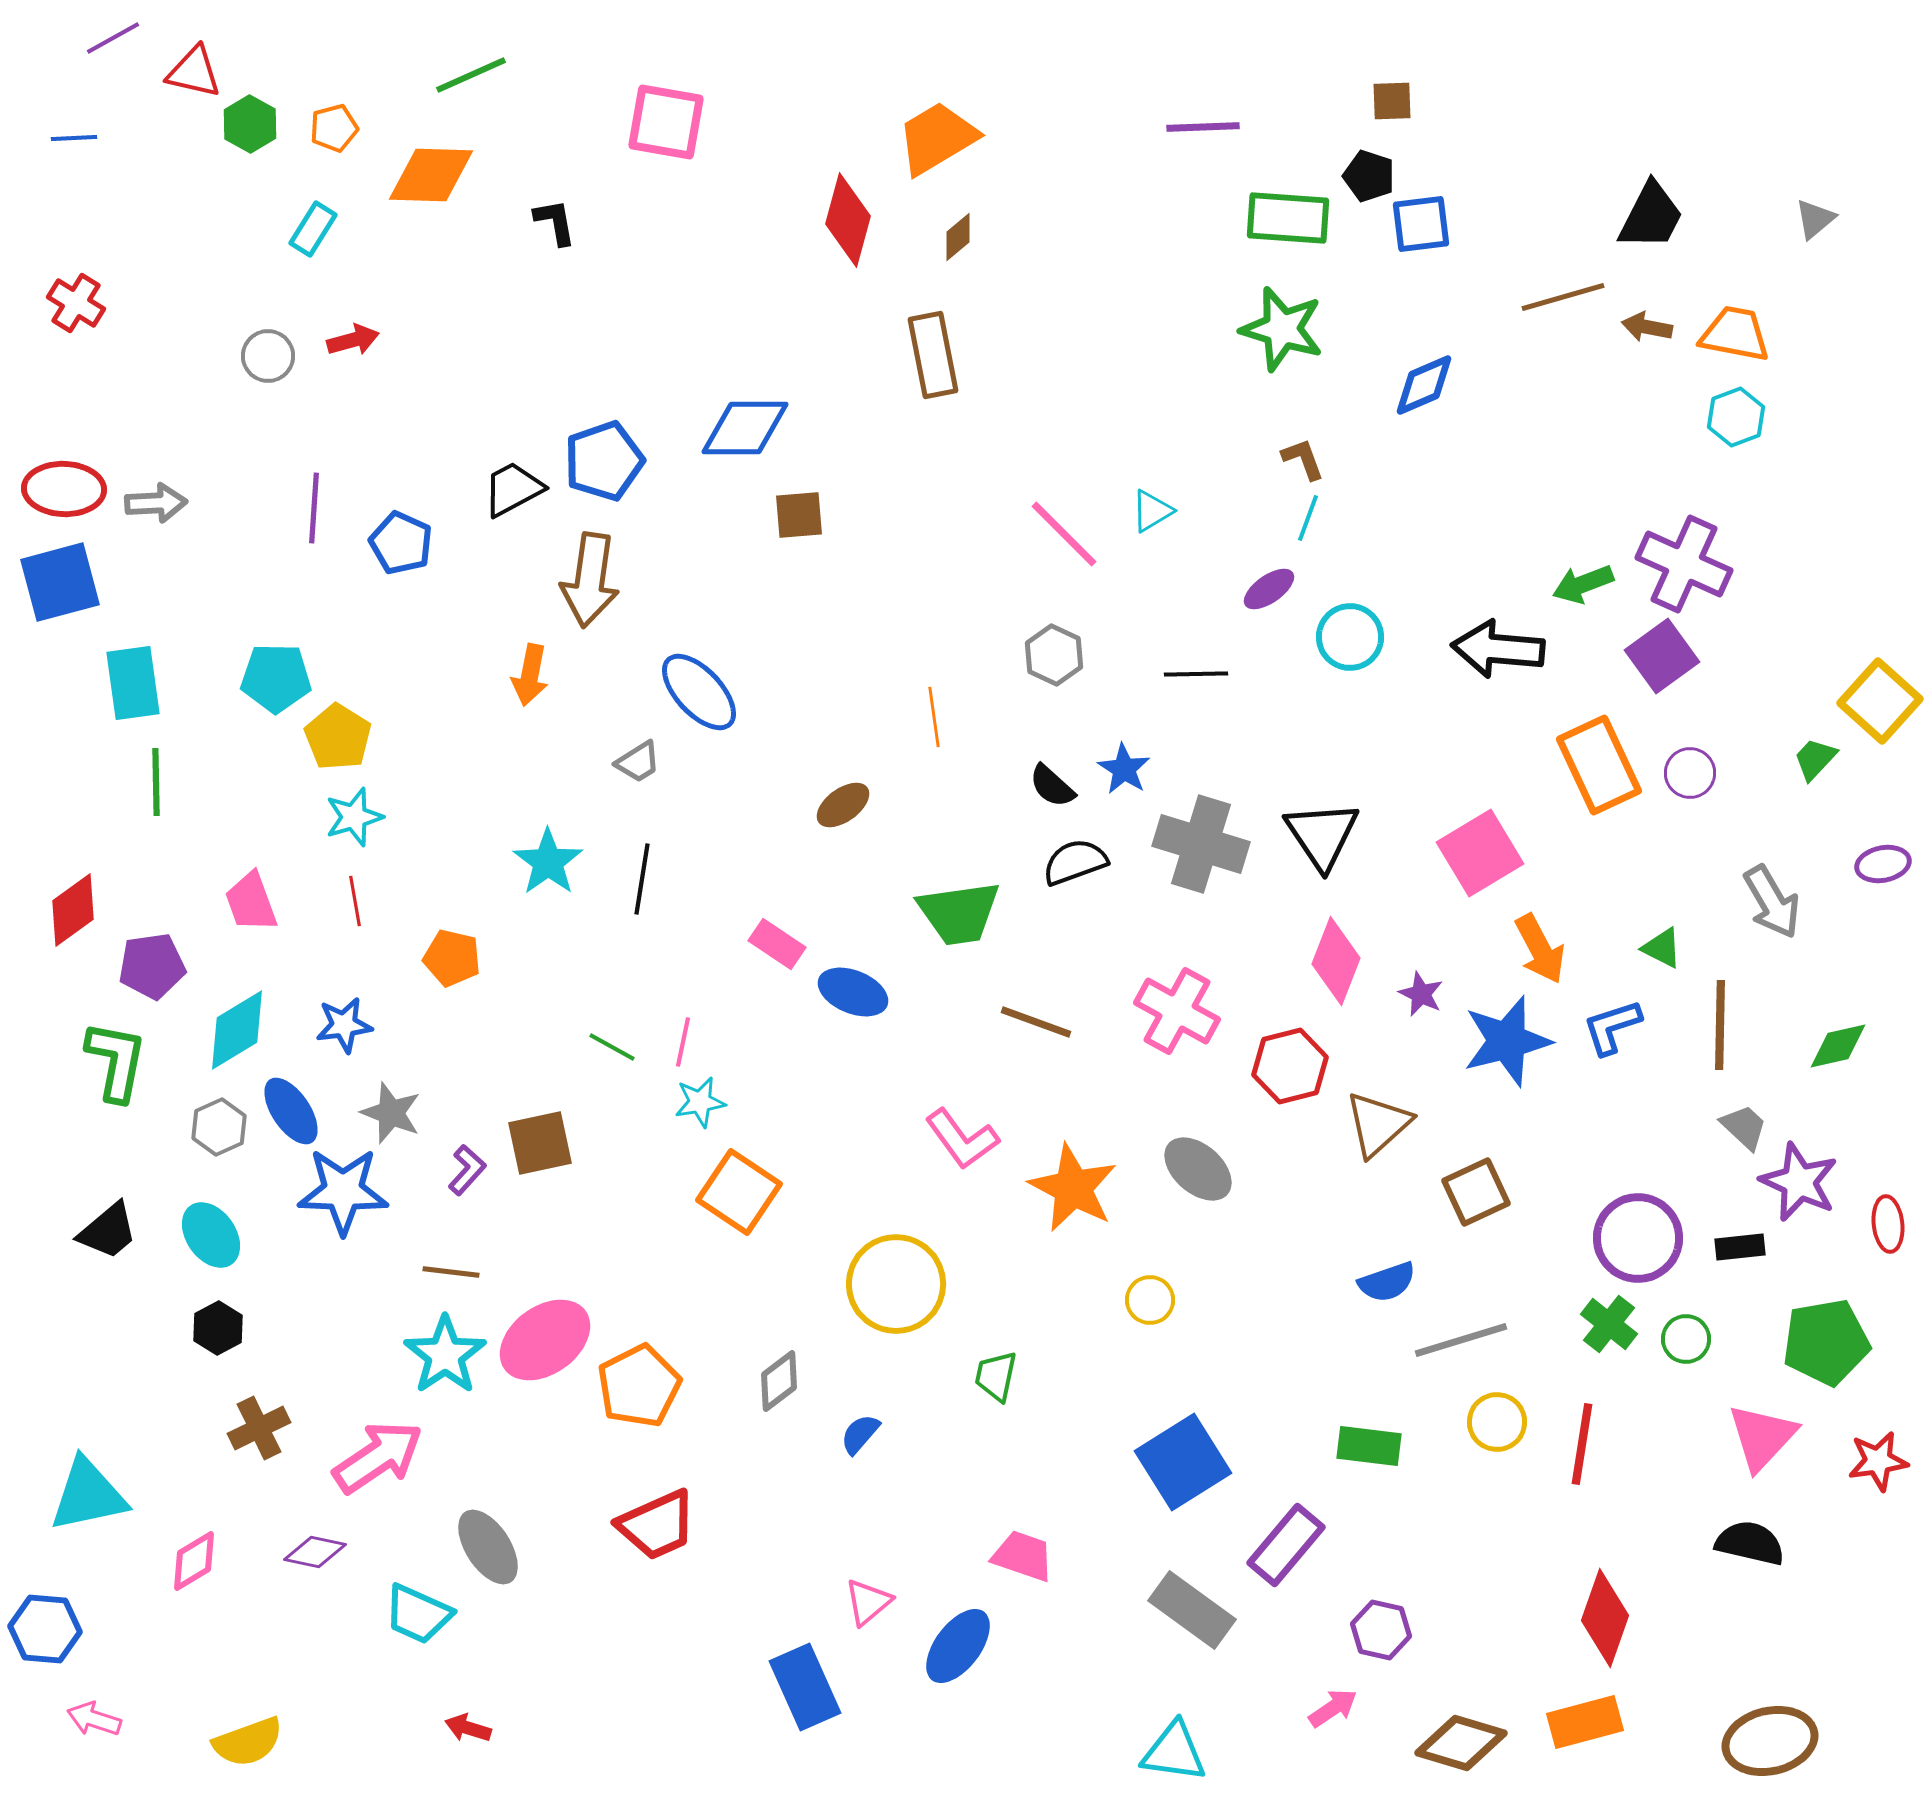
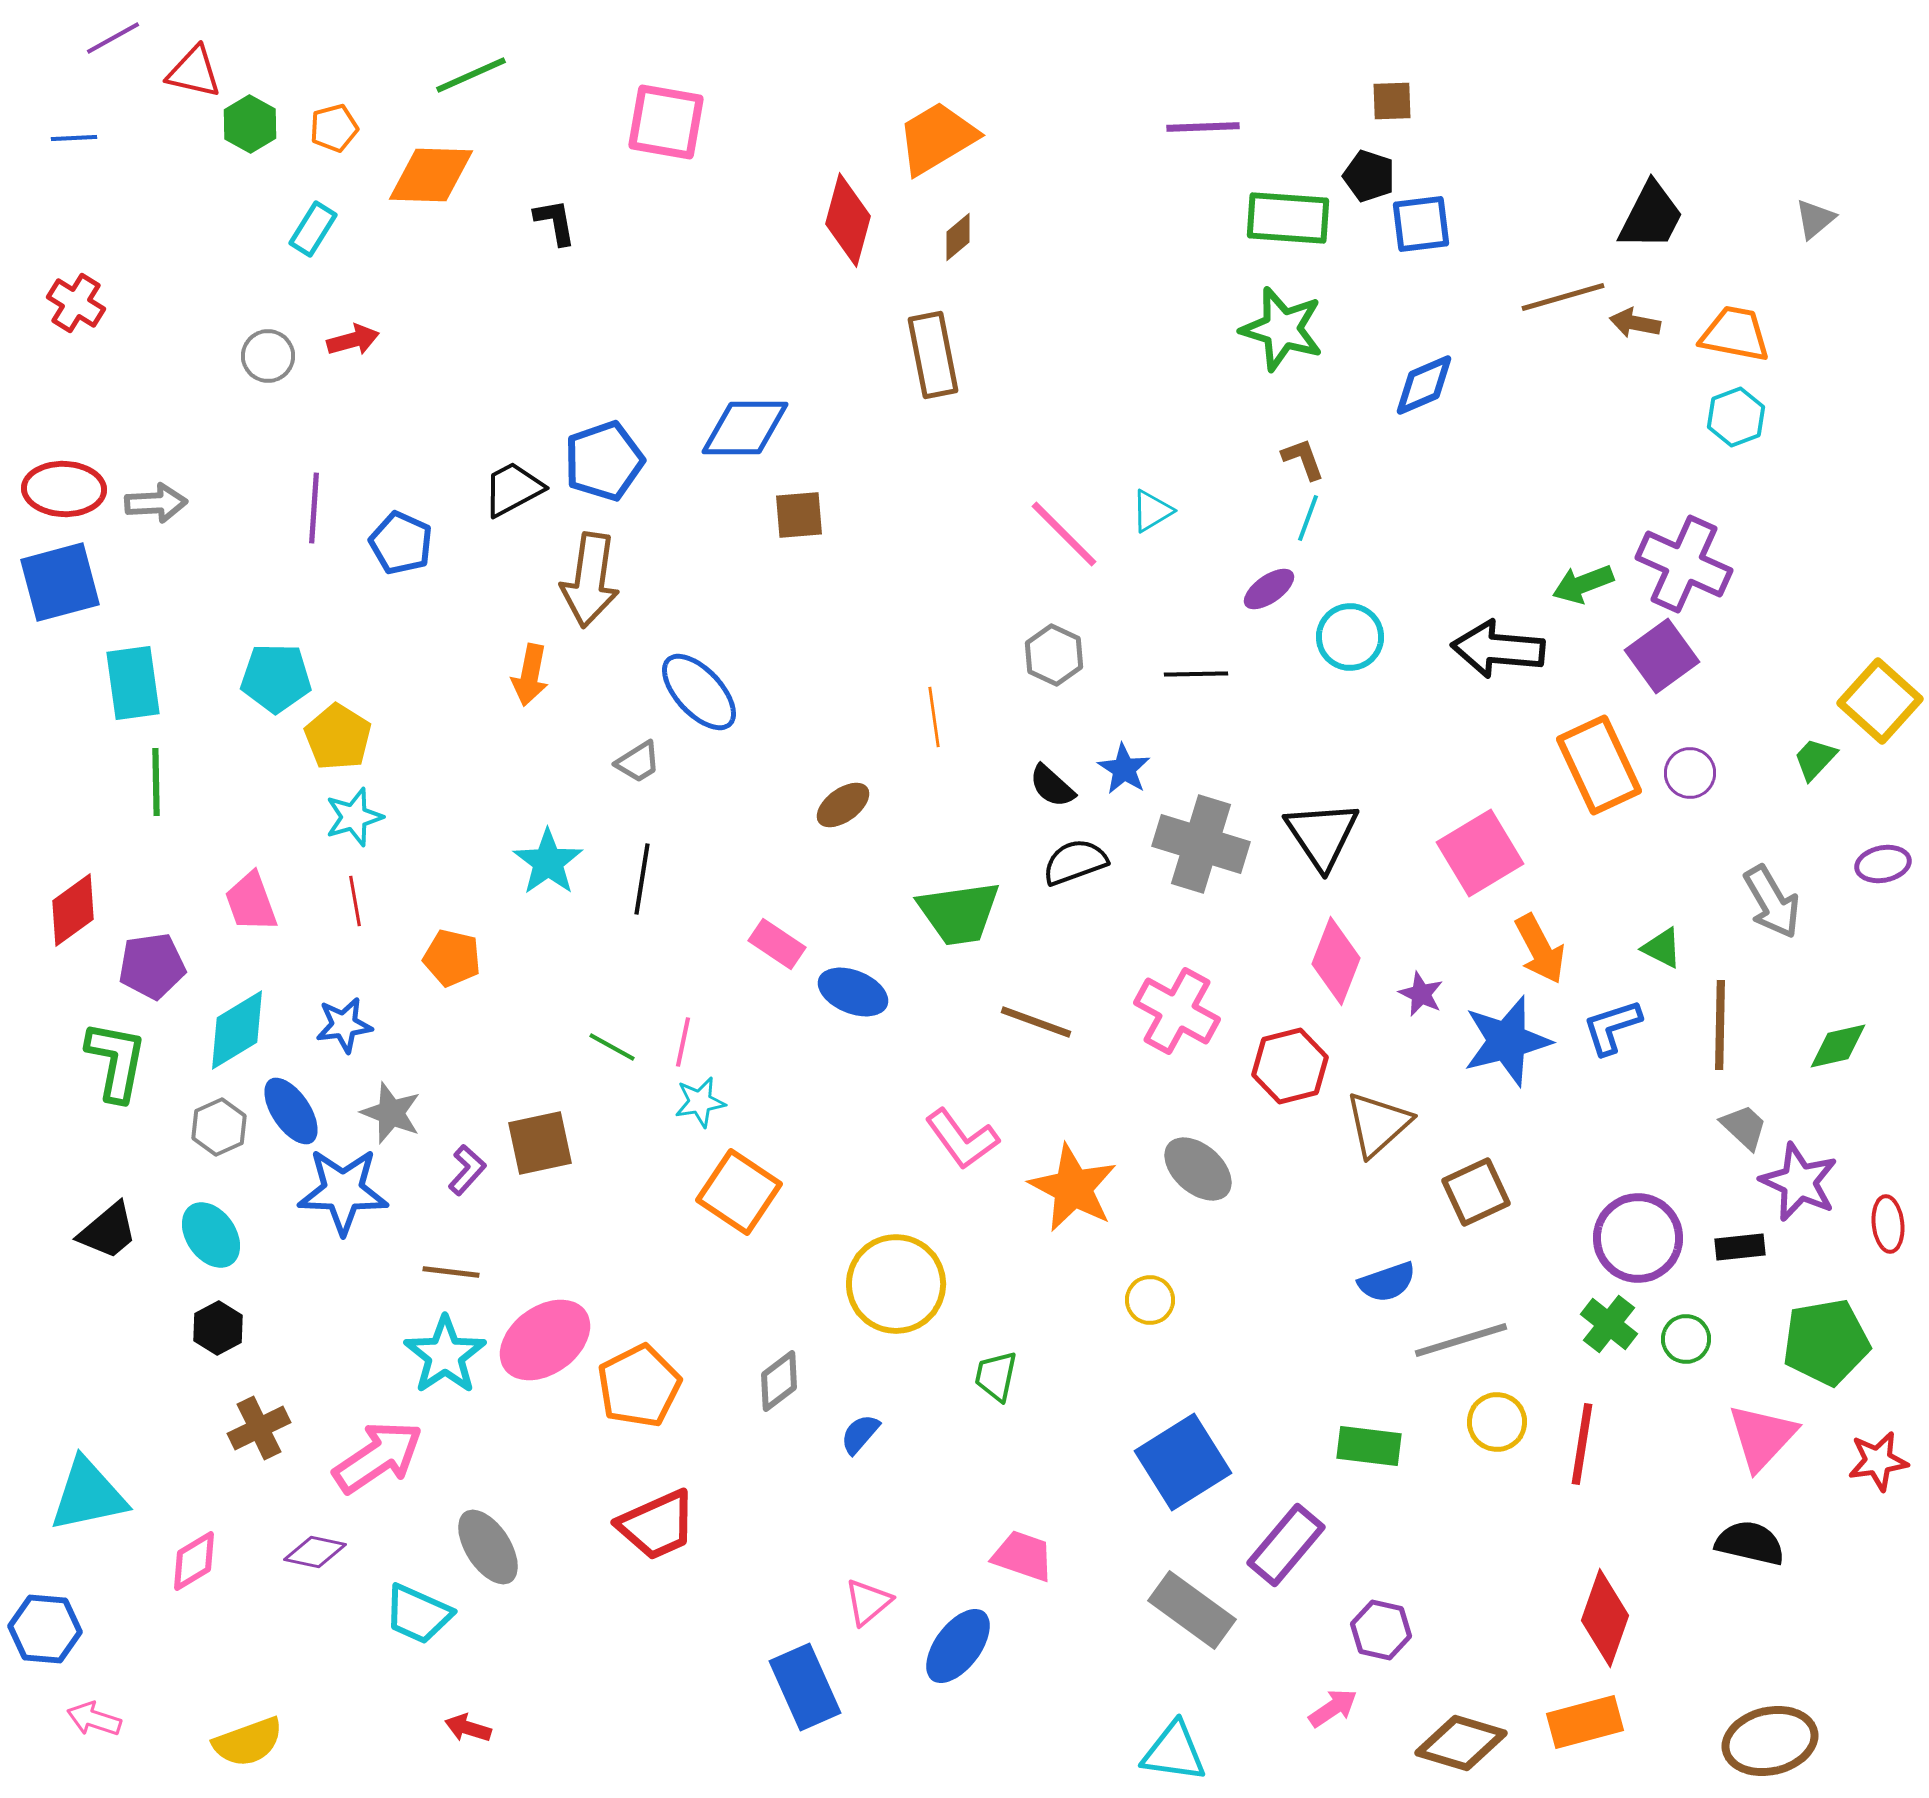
brown arrow at (1647, 327): moved 12 px left, 4 px up
